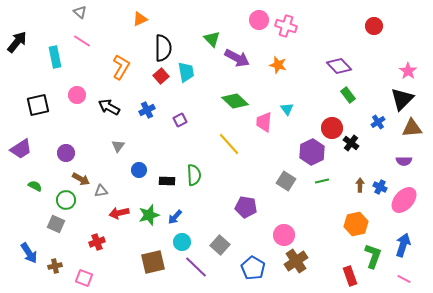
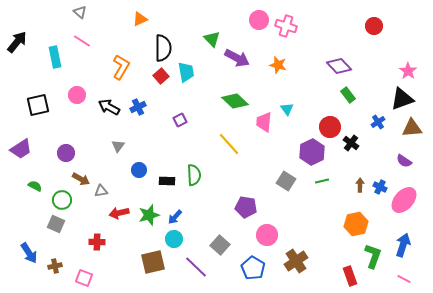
black triangle at (402, 99): rotated 25 degrees clockwise
blue cross at (147, 110): moved 9 px left, 3 px up
red circle at (332, 128): moved 2 px left, 1 px up
purple semicircle at (404, 161): rotated 35 degrees clockwise
green circle at (66, 200): moved 4 px left
pink circle at (284, 235): moved 17 px left
red cross at (97, 242): rotated 21 degrees clockwise
cyan circle at (182, 242): moved 8 px left, 3 px up
